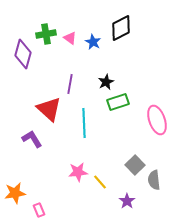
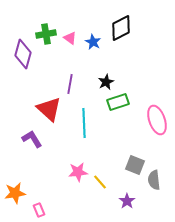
gray square: rotated 24 degrees counterclockwise
